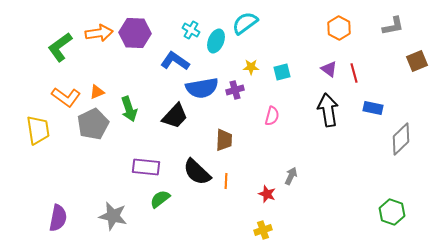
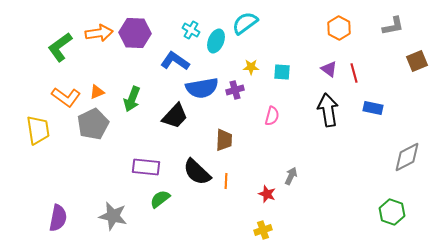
cyan square: rotated 18 degrees clockwise
green arrow: moved 3 px right, 10 px up; rotated 40 degrees clockwise
gray diamond: moved 6 px right, 18 px down; rotated 16 degrees clockwise
